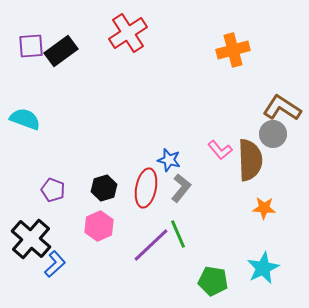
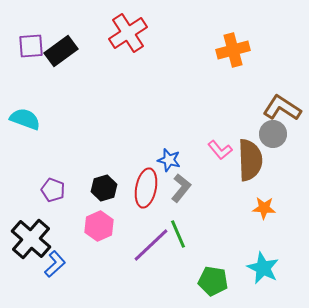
cyan star: rotated 20 degrees counterclockwise
